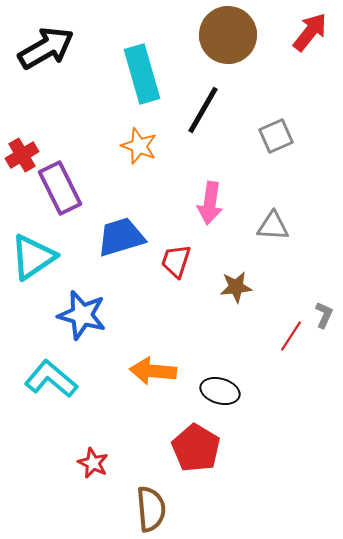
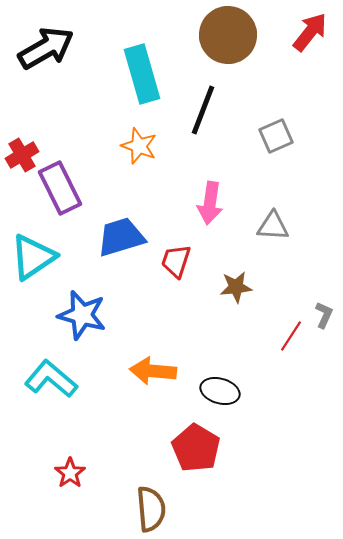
black line: rotated 9 degrees counterclockwise
red star: moved 23 px left, 10 px down; rotated 12 degrees clockwise
